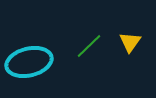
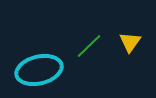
cyan ellipse: moved 10 px right, 8 px down
